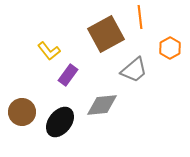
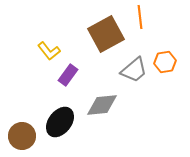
orange hexagon: moved 5 px left, 14 px down; rotated 20 degrees clockwise
brown circle: moved 24 px down
